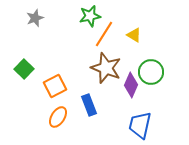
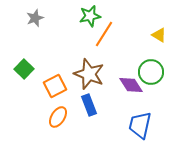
yellow triangle: moved 25 px right
brown star: moved 17 px left, 6 px down
purple diamond: rotated 55 degrees counterclockwise
